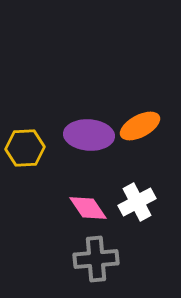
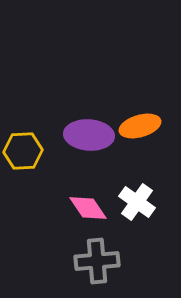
orange ellipse: rotated 12 degrees clockwise
yellow hexagon: moved 2 px left, 3 px down
white cross: rotated 27 degrees counterclockwise
gray cross: moved 1 px right, 2 px down
